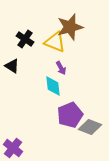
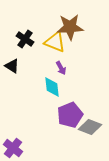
brown star: rotated 12 degrees clockwise
cyan diamond: moved 1 px left, 1 px down
